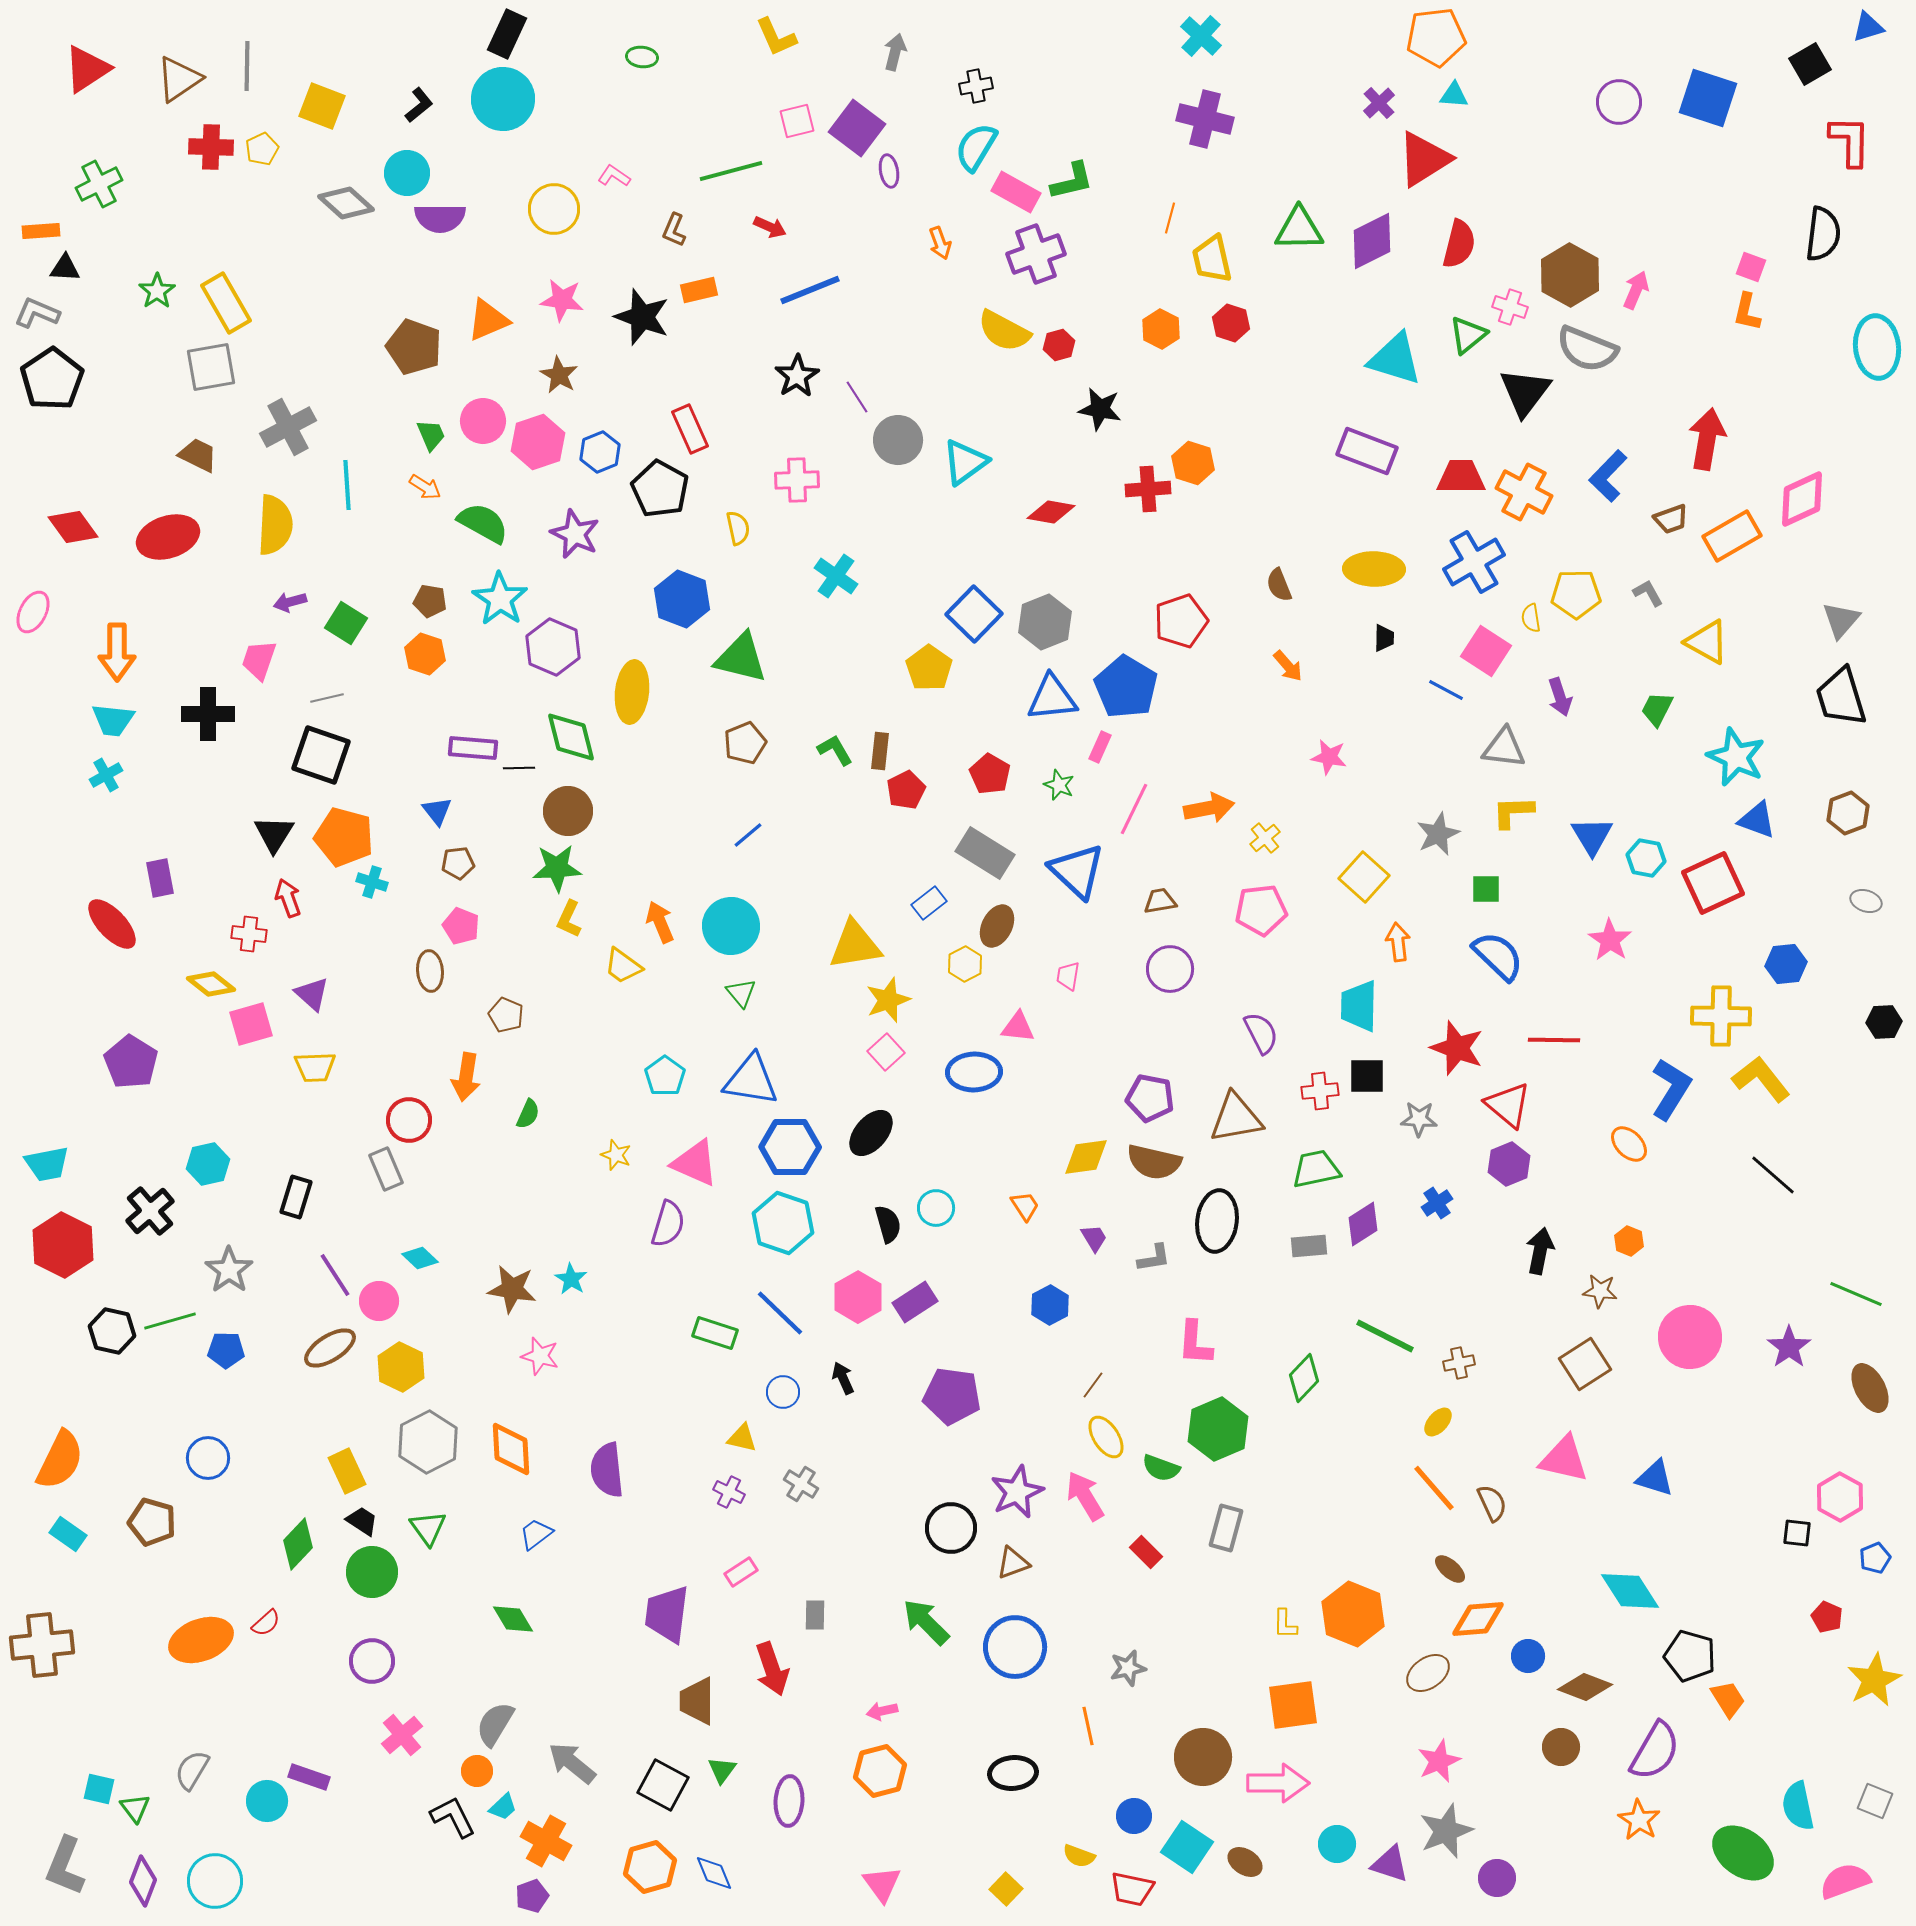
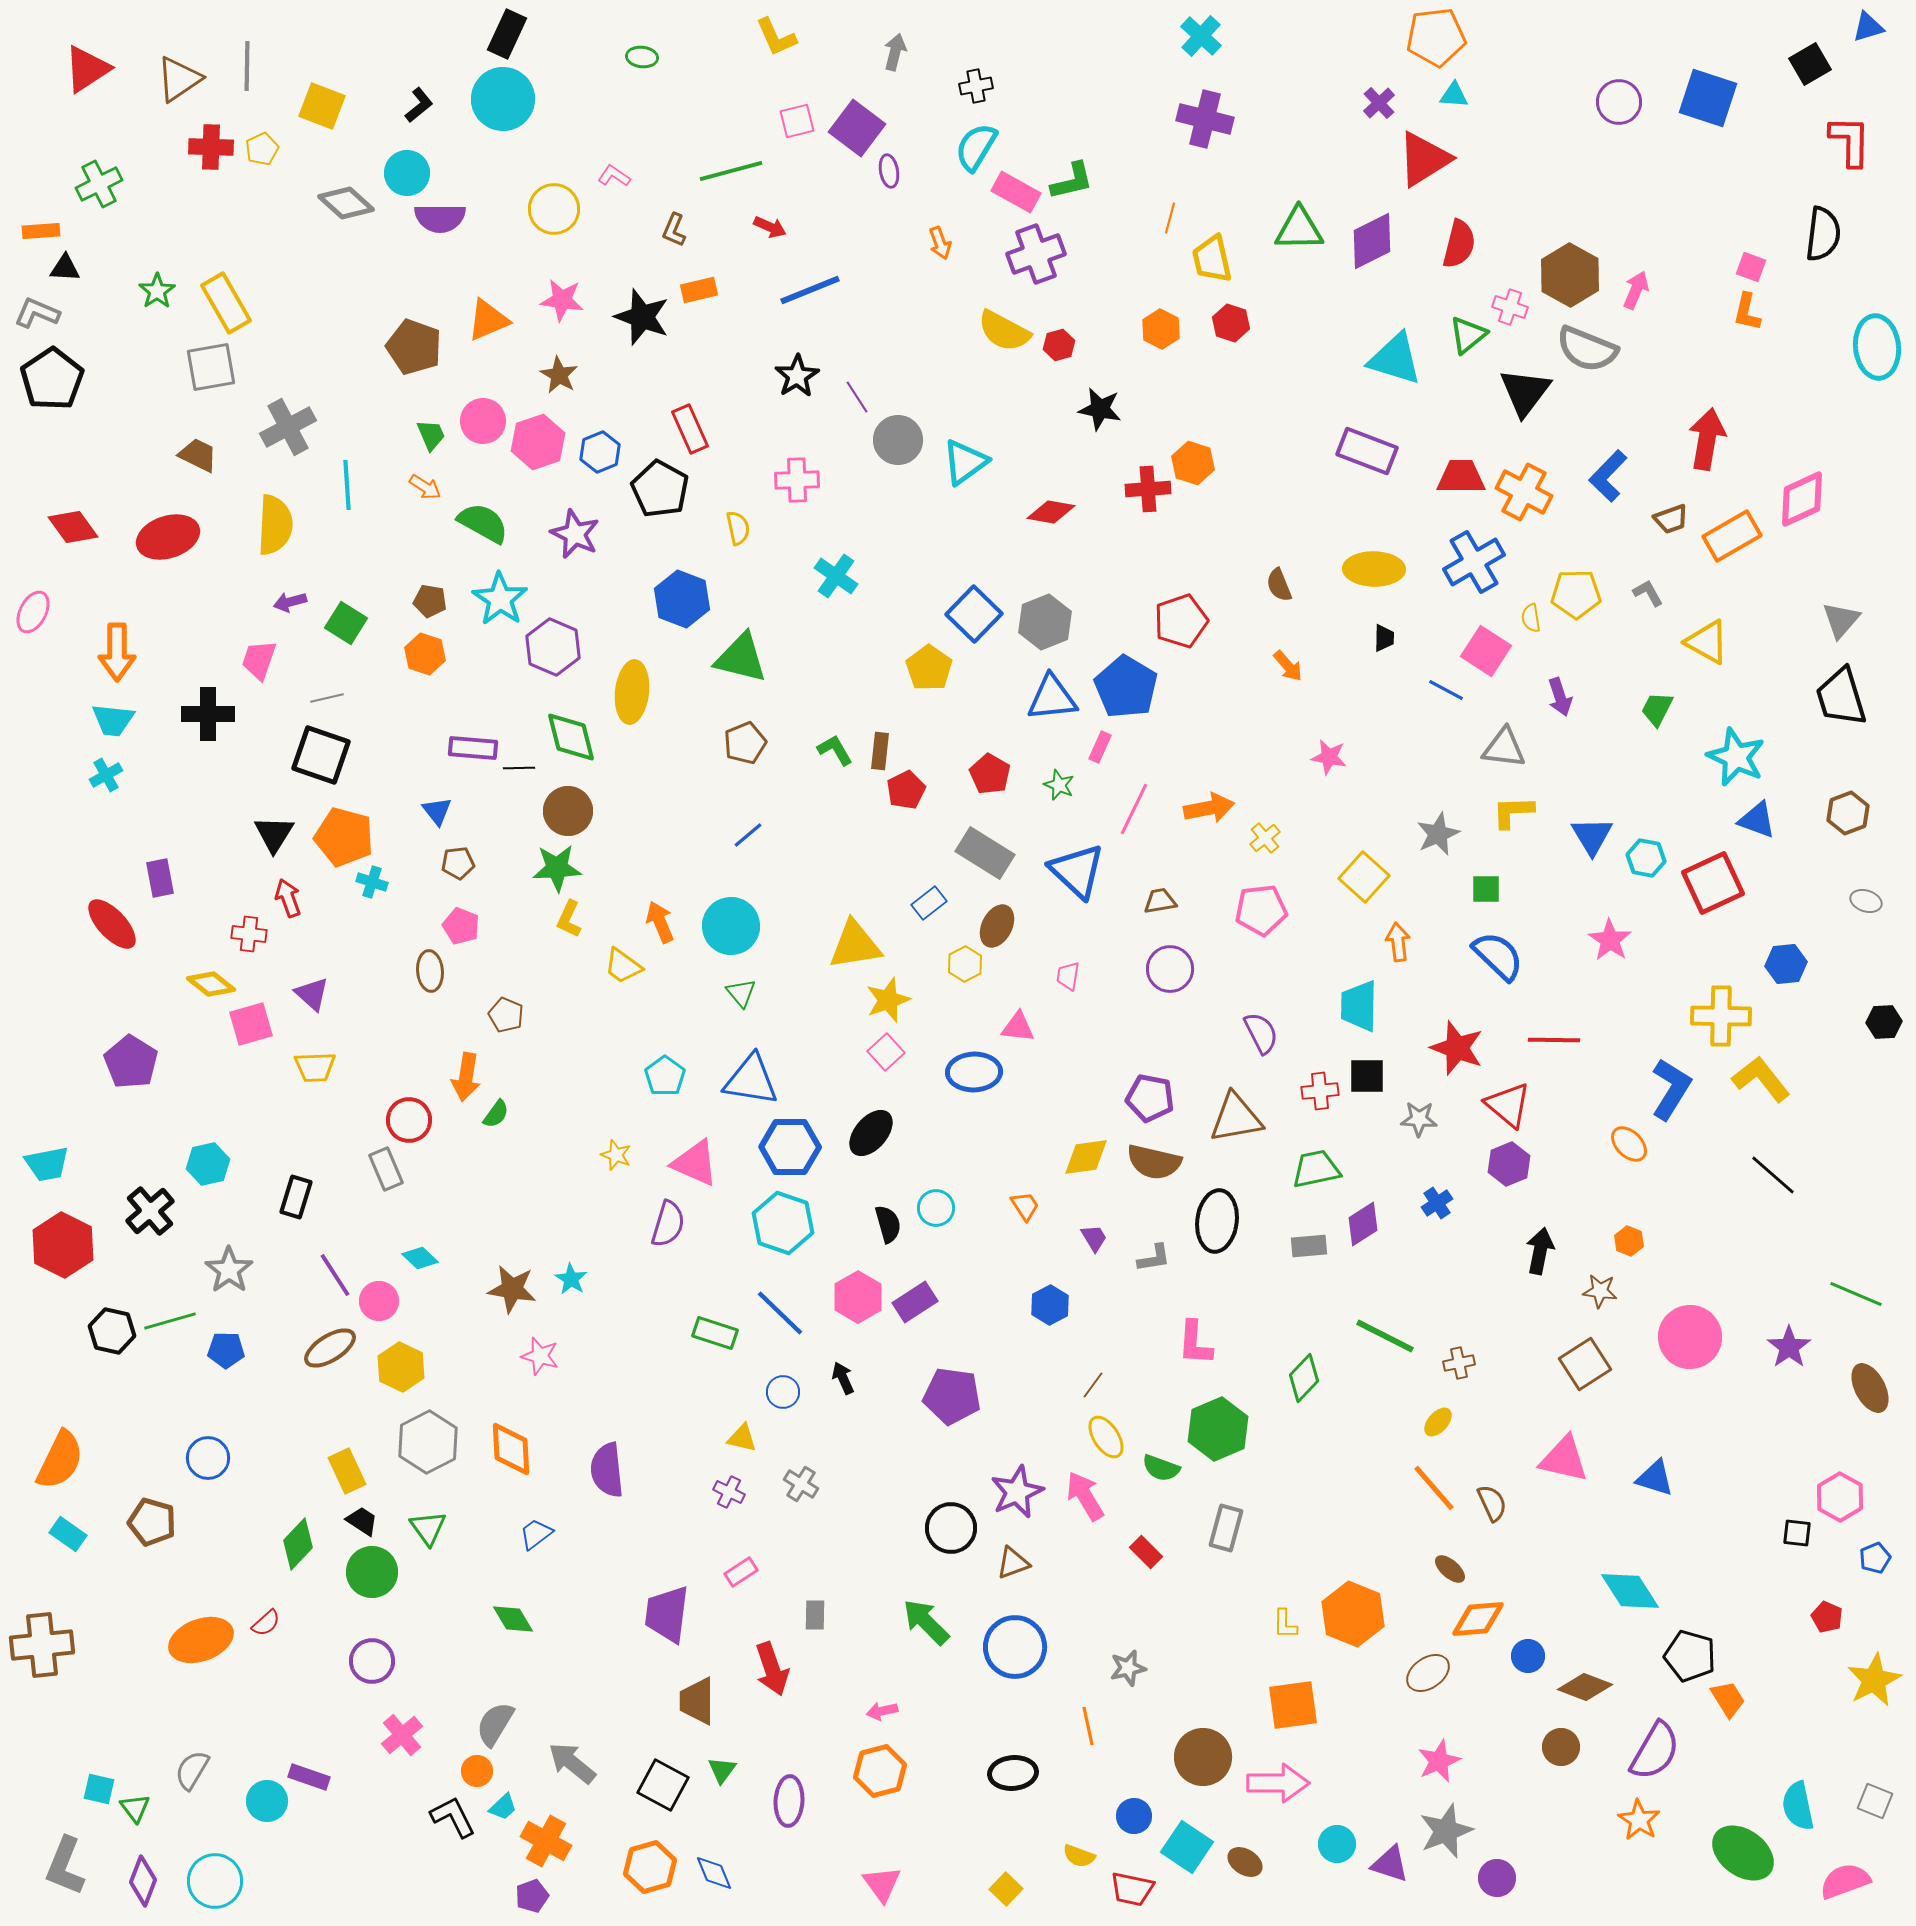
green semicircle at (528, 1114): moved 32 px left; rotated 12 degrees clockwise
